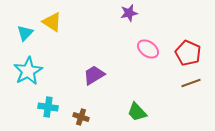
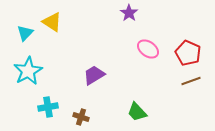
purple star: rotated 24 degrees counterclockwise
brown line: moved 2 px up
cyan cross: rotated 18 degrees counterclockwise
